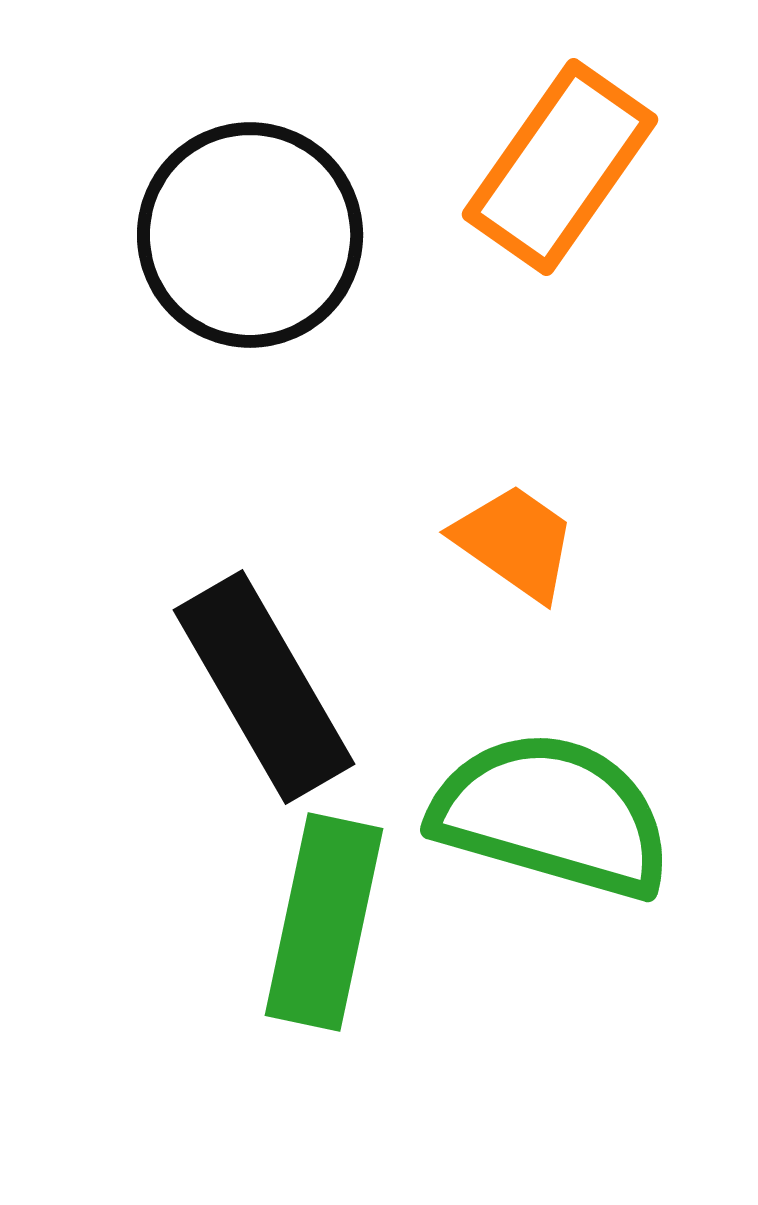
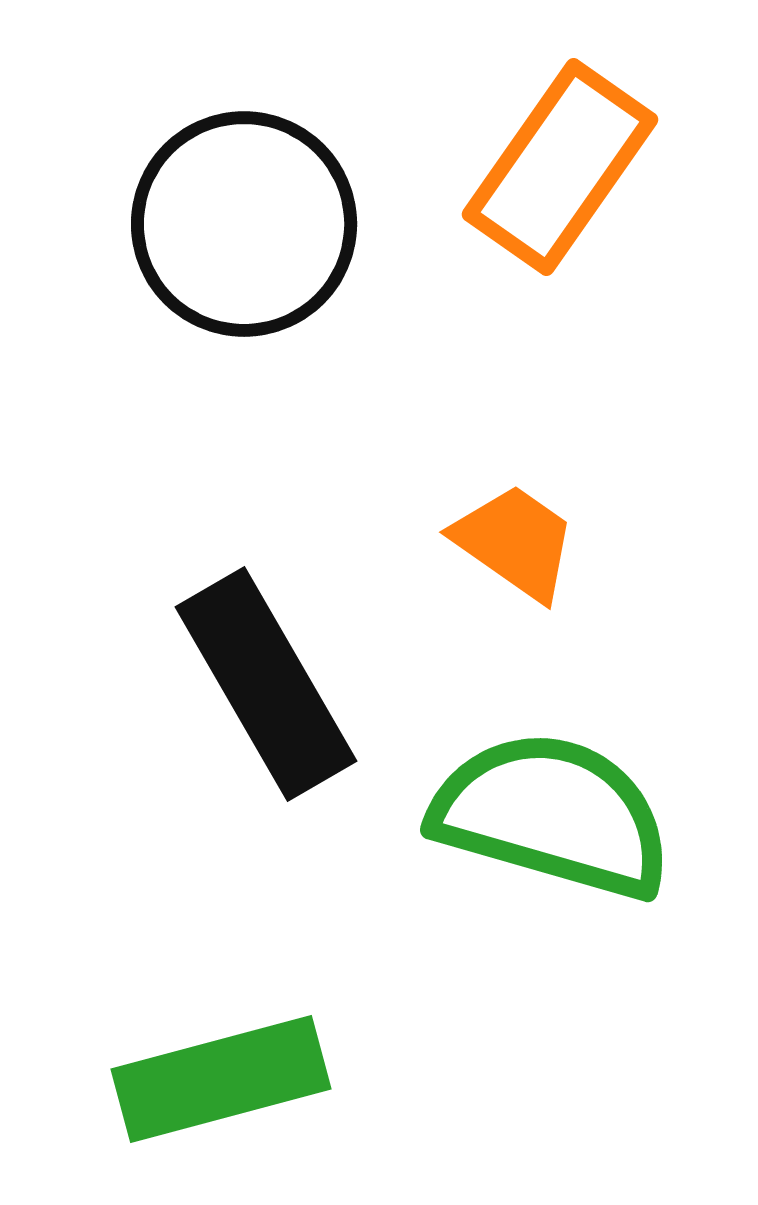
black circle: moved 6 px left, 11 px up
black rectangle: moved 2 px right, 3 px up
green rectangle: moved 103 px left, 157 px down; rotated 63 degrees clockwise
